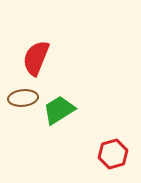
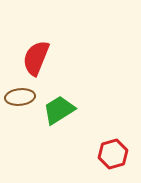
brown ellipse: moved 3 px left, 1 px up
